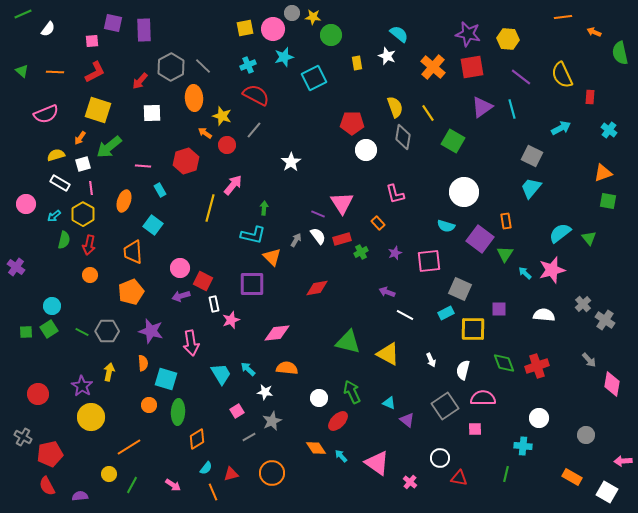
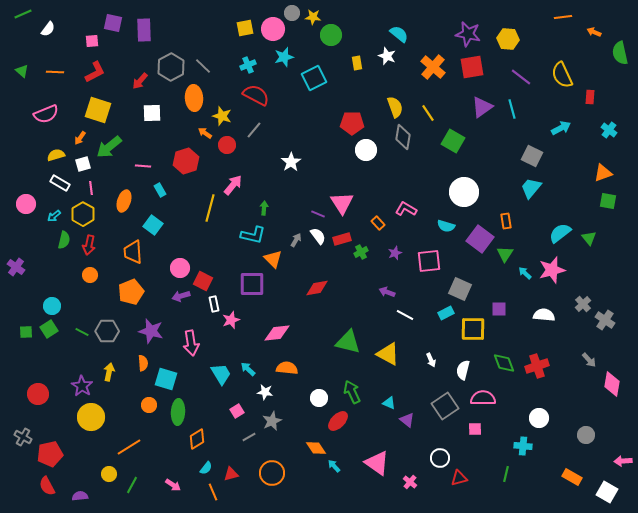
pink L-shape at (395, 194): moved 11 px right, 15 px down; rotated 135 degrees clockwise
orange triangle at (272, 257): moved 1 px right, 2 px down
cyan arrow at (341, 456): moved 7 px left, 10 px down
red triangle at (459, 478): rotated 24 degrees counterclockwise
